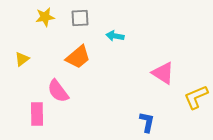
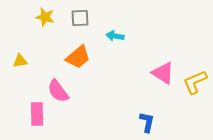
yellow star: rotated 24 degrees clockwise
yellow triangle: moved 2 px left, 2 px down; rotated 28 degrees clockwise
yellow L-shape: moved 1 px left, 15 px up
